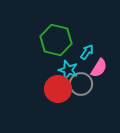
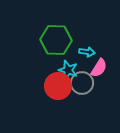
green hexagon: rotated 12 degrees counterclockwise
cyan arrow: rotated 63 degrees clockwise
gray circle: moved 1 px right, 1 px up
red circle: moved 3 px up
